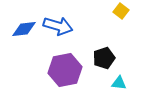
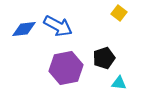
yellow square: moved 2 px left, 2 px down
blue arrow: rotated 12 degrees clockwise
purple hexagon: moved 1 px right, 2 px up
